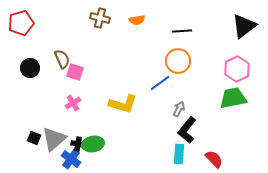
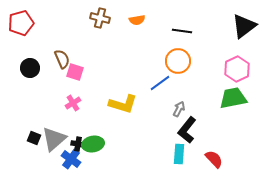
black line: rotated 12 degrees clockwise
